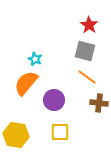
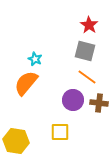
purple circle: moved 19 px right
yellow hexagon: moved 6 px down
